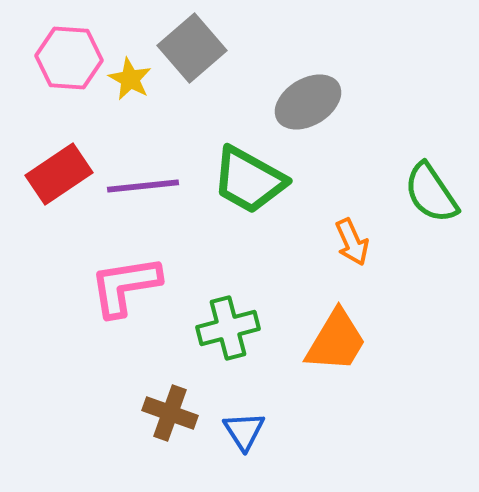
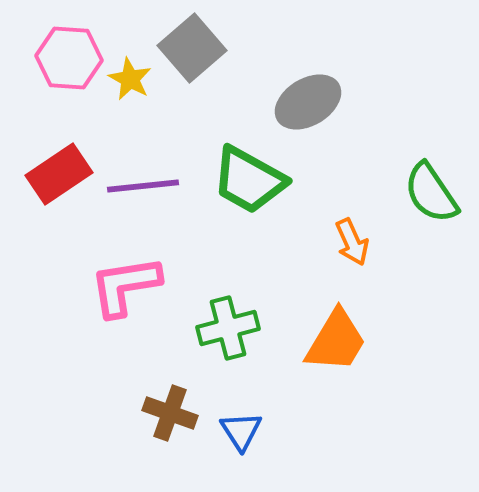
blue triangle: moved 3 px left
